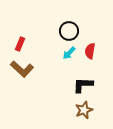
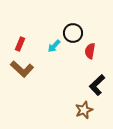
black circle: moved 4 px right, 2 px down
cyan arrow: moved 15 px left, 7 px up
black L-shape: moved 14 px right; rotated 45 degrees counterclockwise
